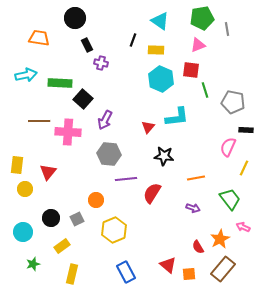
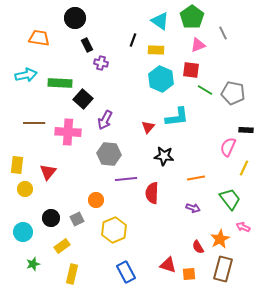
green pentagon at (202, 18): moved 10 px left, 1 px up; rotated 25 degrees counterclockwise
gray line at (227, 29): moved 4 px left, 4 px down; rotated 16 degrees counterclockwise
green line at (205, 90): rotated 42 degrees counterclockwise
gray pentagon at (233, 102): moved 9 px up
brown line at (39, 121): moved 5 px left, 2 px down
red semicircle at (152, 193): rotated 30 degrees counterclockwise
red triangle at (168, 265): rotated 24 degrees counterclockwise
brown rectangle at (223, 269): rotated 25 degrees counterclockwise
